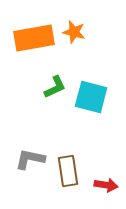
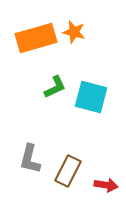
orange rectangle: moved 2 px right; rotated 6 degrees counterclockwise
gray L-shape: rotated 88 degrees counterclockwise
brown rectangle: rotated 36 degrees clockwise
